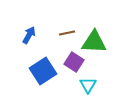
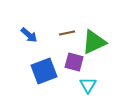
blue arrow: rotated 102 degrees clockwise
green triangle: rotated 28 degrees counterclockwise
purple square: rotated 18 degrees counterclockwise
blue square: moved 1 px right; rotated 12 degrees clockwise
